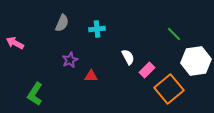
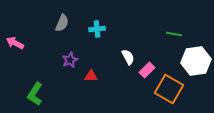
green line: rotated 35 degrees counterclockwise
orange square: rotated 20 degrees counterclockwise
